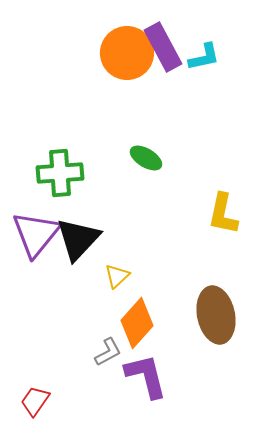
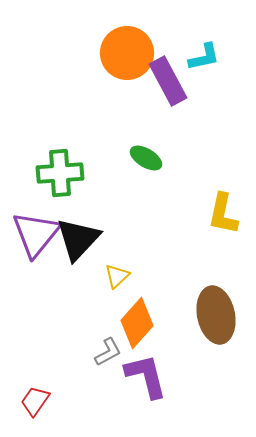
purple rectangle: moved 5 px right, 34 px down
